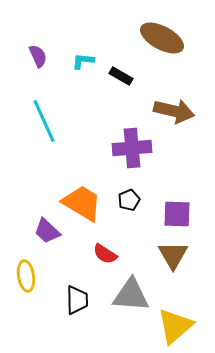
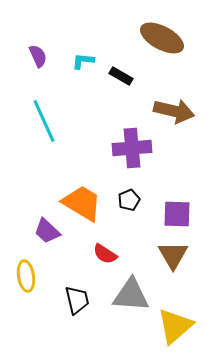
black trapezoid: rotated 12 degrees counterclockwise
